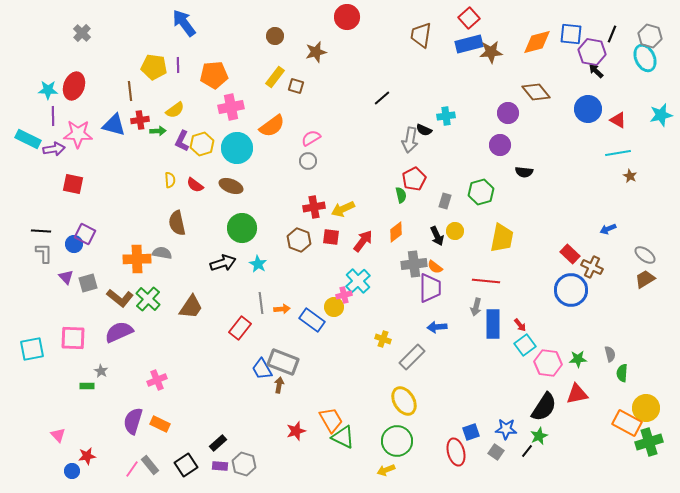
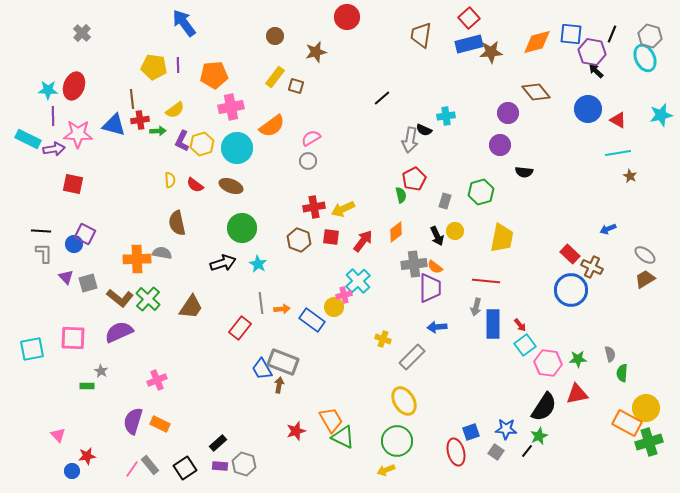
brown line at (130, 91): moved 2 px right, 8 px down
black square at (186, 465): moved 1 px left, 3 px down
